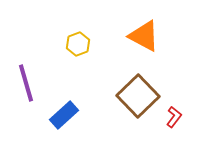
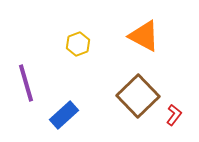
red L-shape: moved 2 px up
